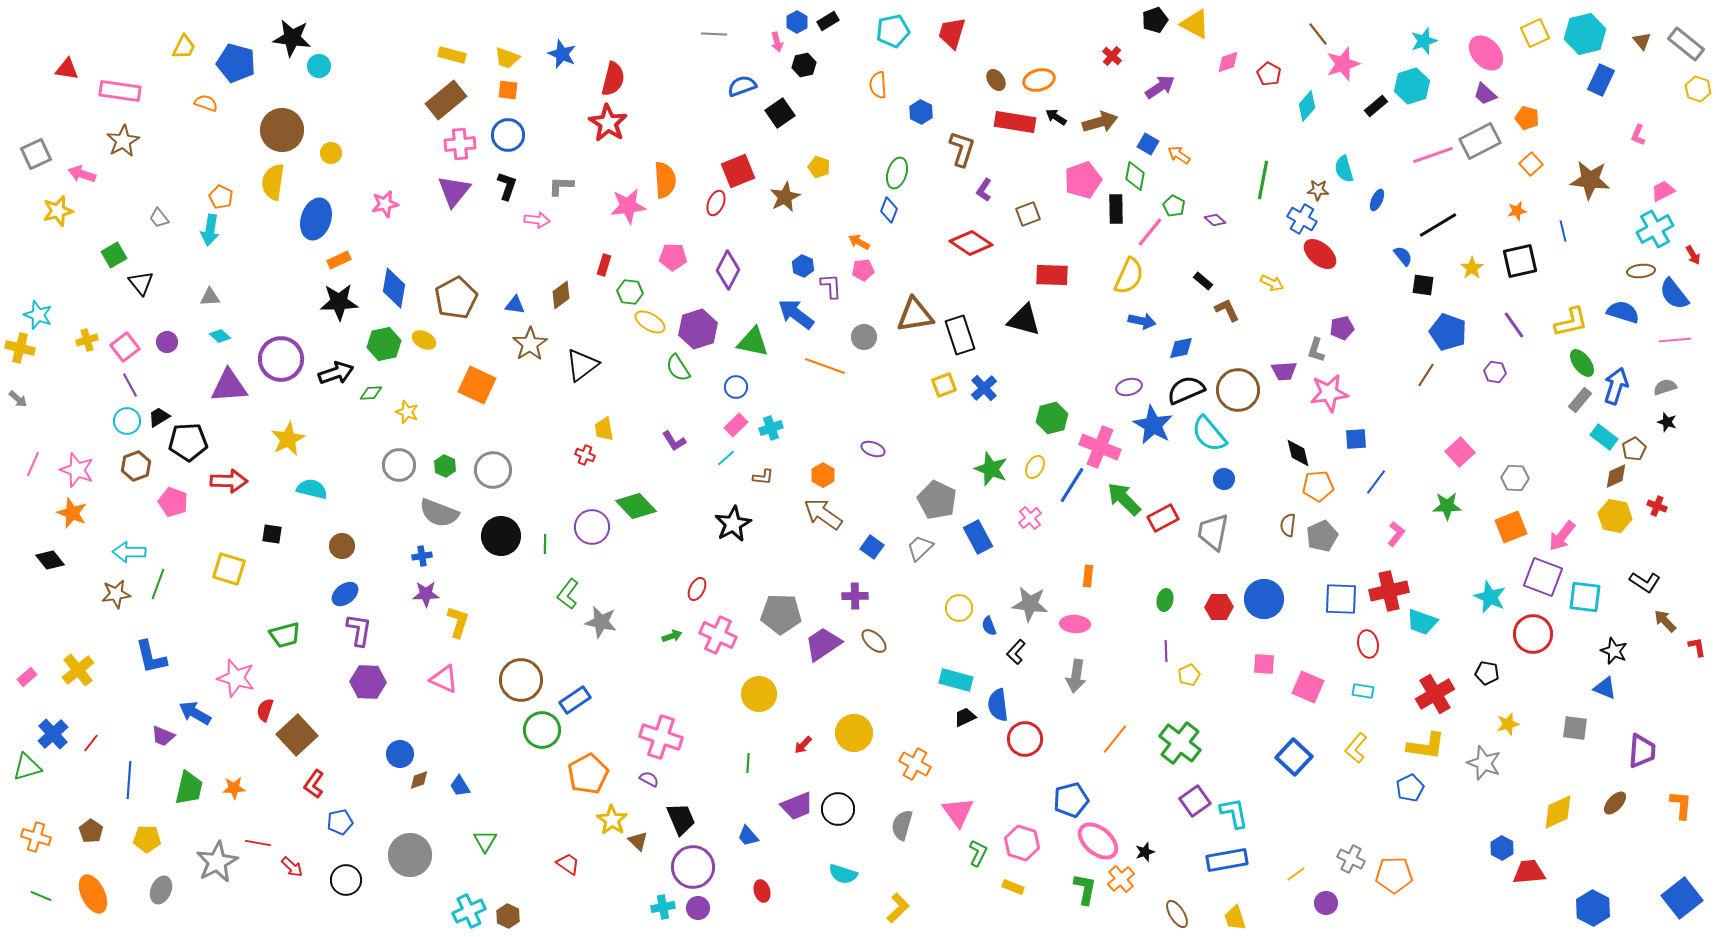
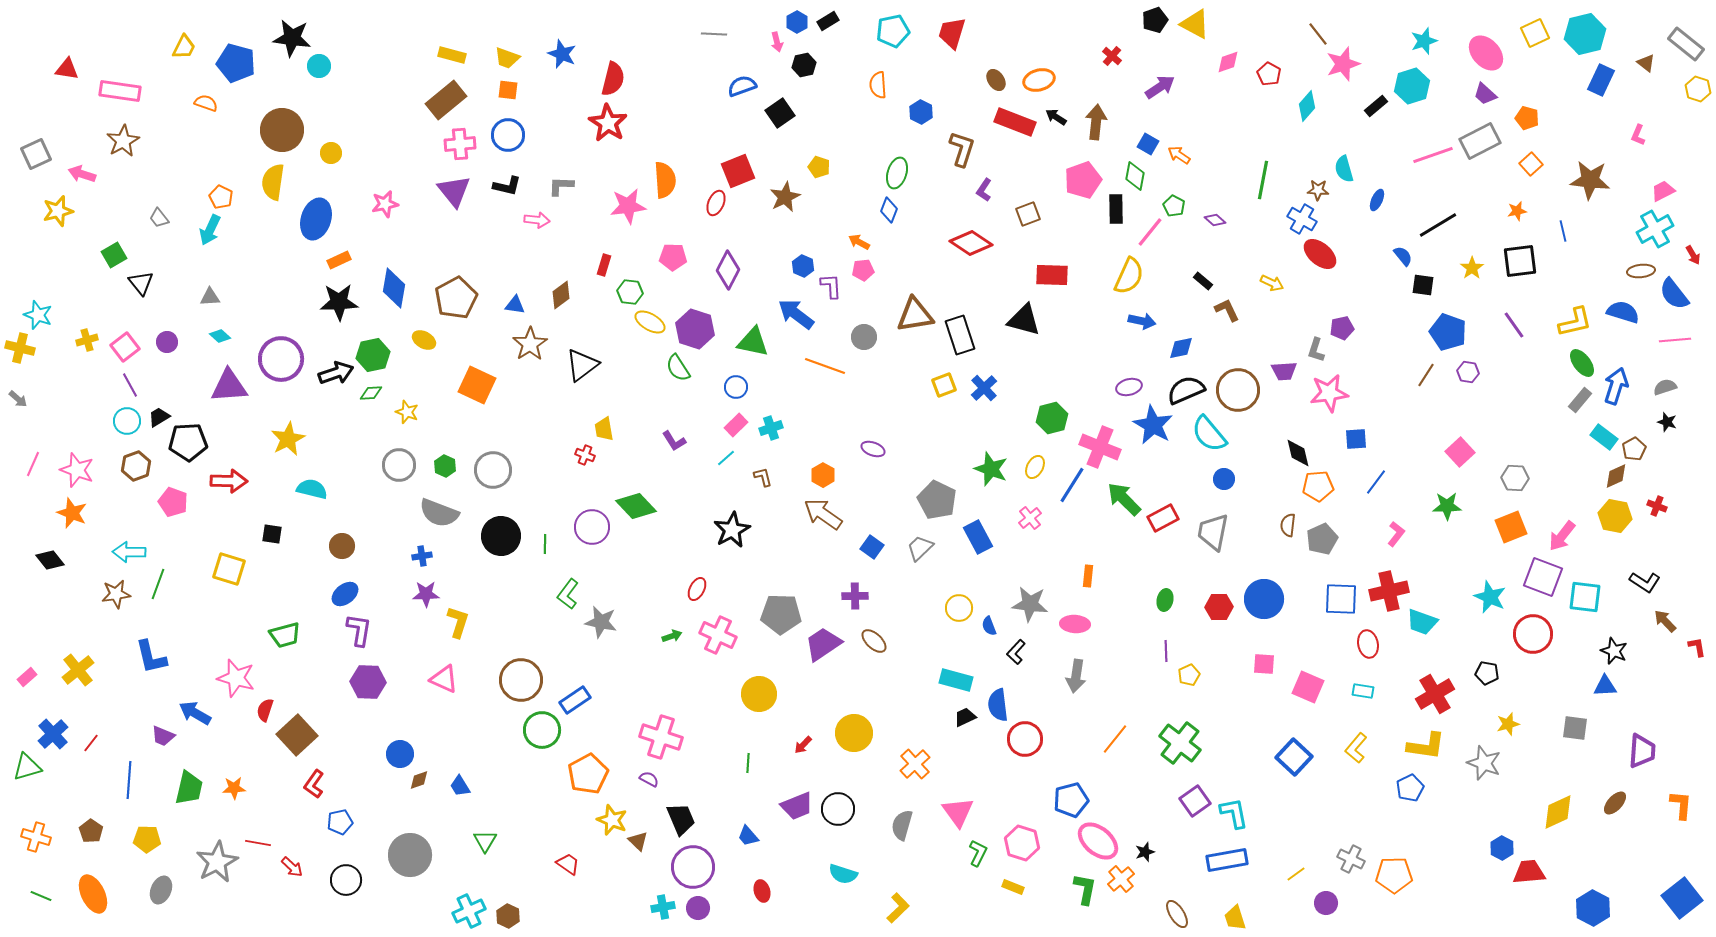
brown triangle at (1642, 41): moved 4 px right, 22 px down; rotated 12 degrees counterclockwise
red rectangle at (1015, 122): rotated 12 degrees clockwise
brown arrow at (1100, 122): moved 4 px left; rotated 68 degrees counterclockwise
black L-shape at (507, 186): rotated 84 degrees clockwise
purple triangle at (454, 191): rotated 18 degrees counterclockwise
cyan arrow at (210, 230): rotated 16 degrees clockwise
black square at (1520, 261): rotated 6 degrees clockwise
yellow L-shape at (1571, 322): moved 4 px right
purple hexagon at (698, 329): moved 3 px left; rotated 24 degrees counterclockwise
green hexagon at (384, 344): moved 11 px left, 11 px down
purple hexagon at (1495, 372): moved 27 px left
brown L-shape at (763, 477): rotated 110 degrees counterclockwise
black star at (733, 524): moved 1 px left, 6 px down
gray pentagon at (1322, 536): moved 3 px down
blue triangle at (1605, 688): moved 2 px up; rotated 25 degrees counterclockwise
orange cross at (915, 764): rotated 20 degrees clockwise
yellow star at (612, 820): rotated 12 degrees counterclockwise
